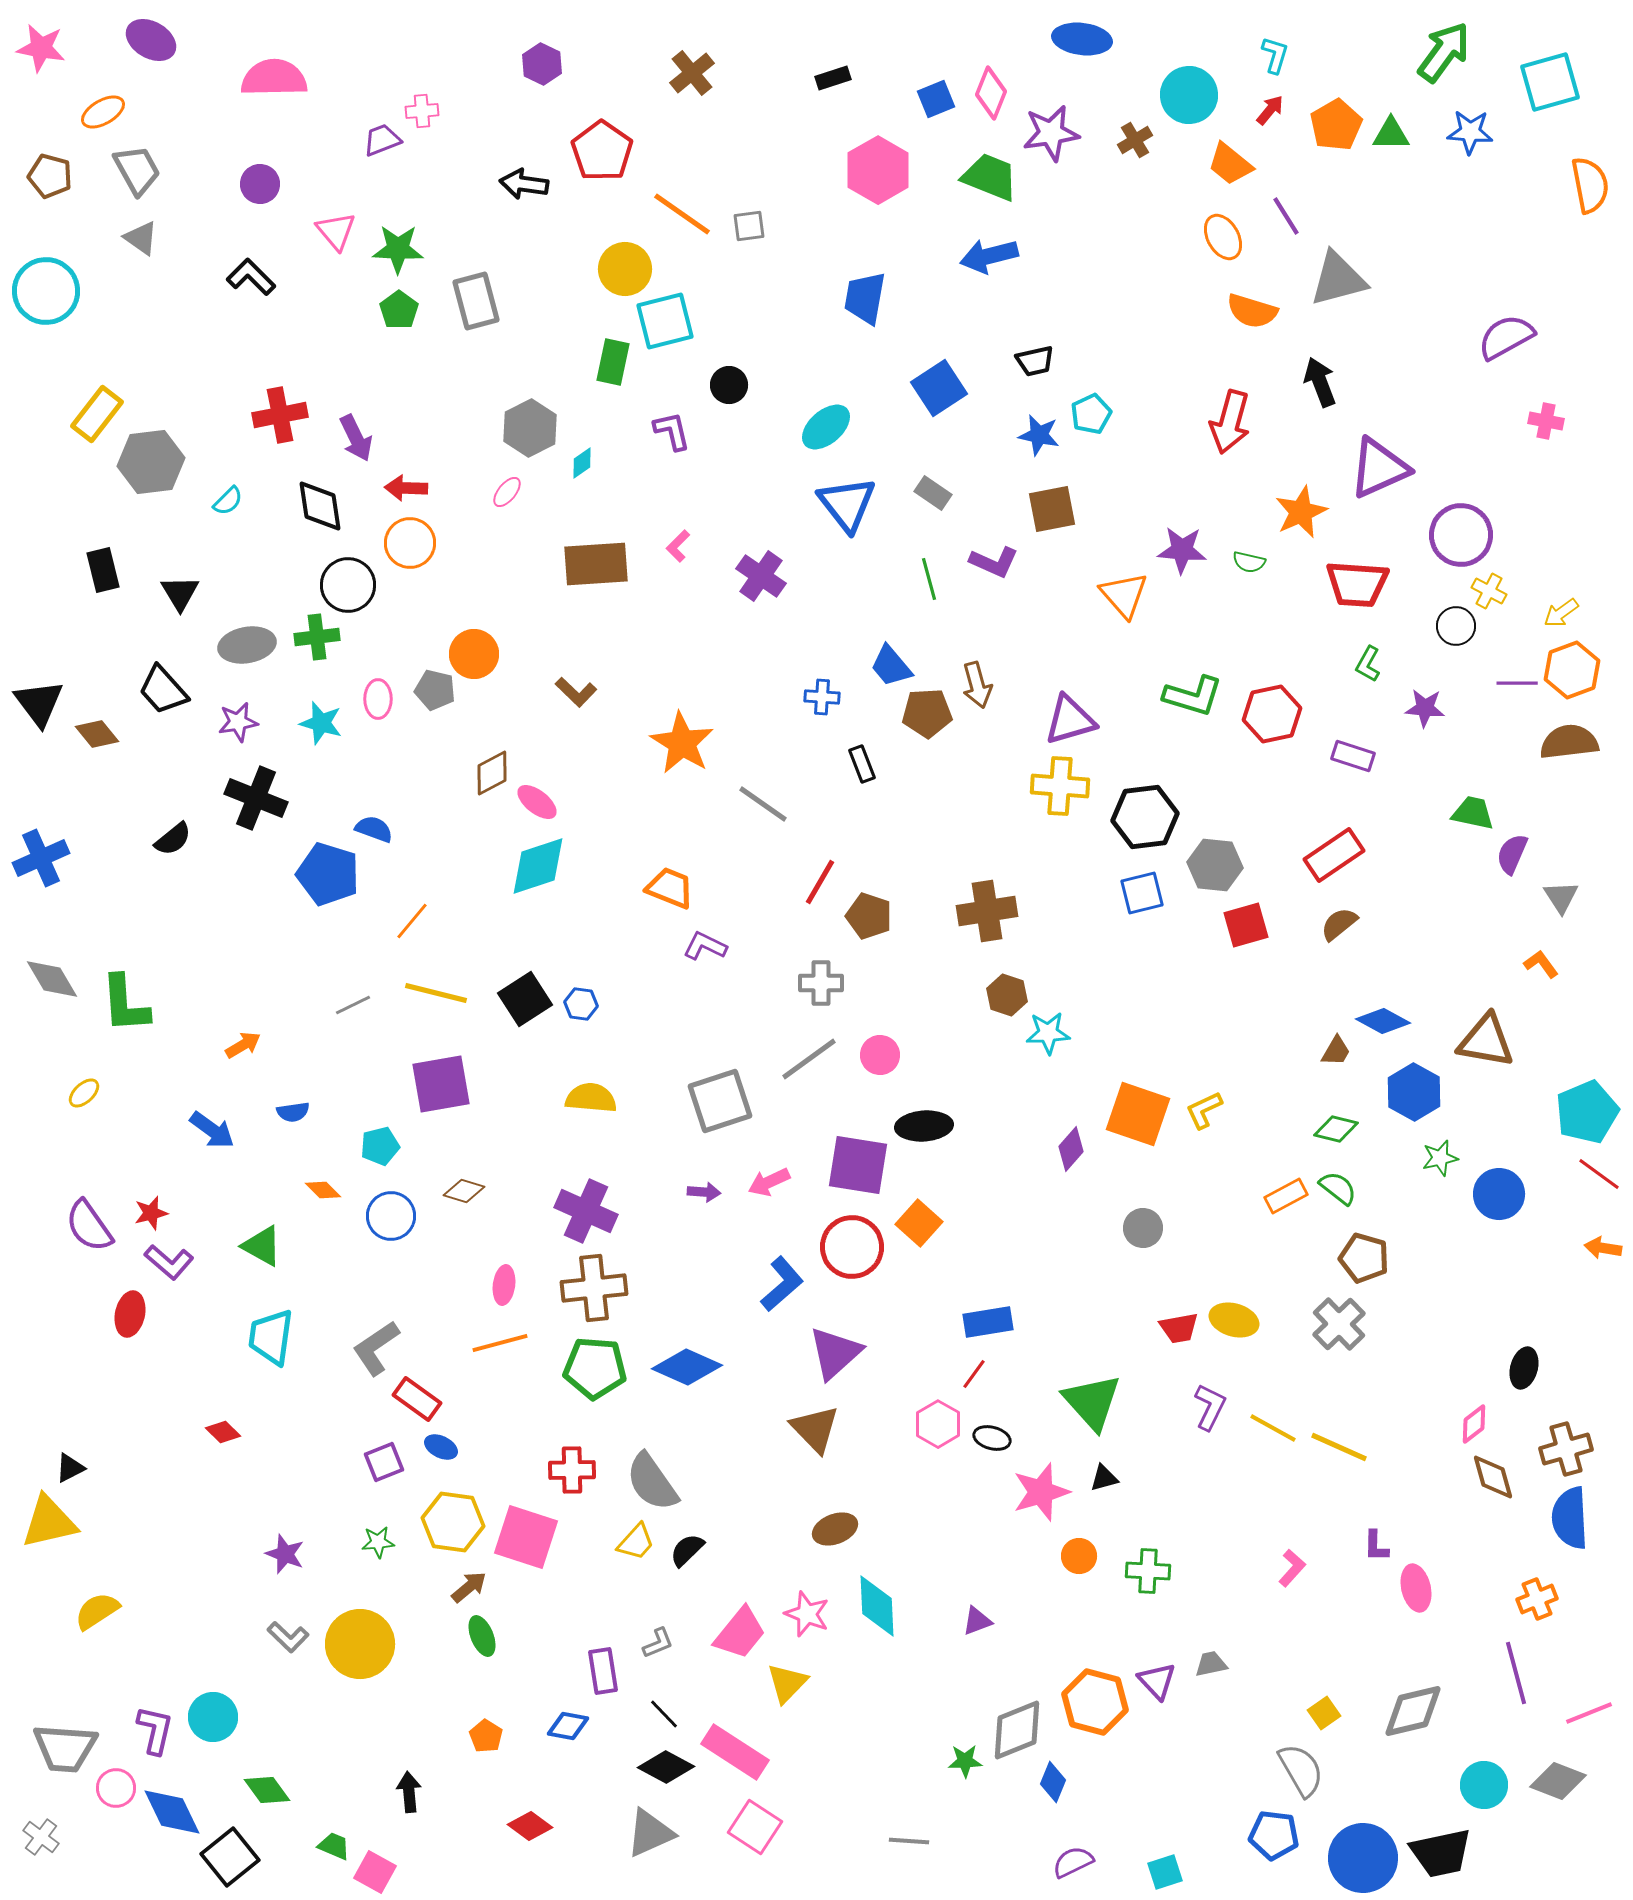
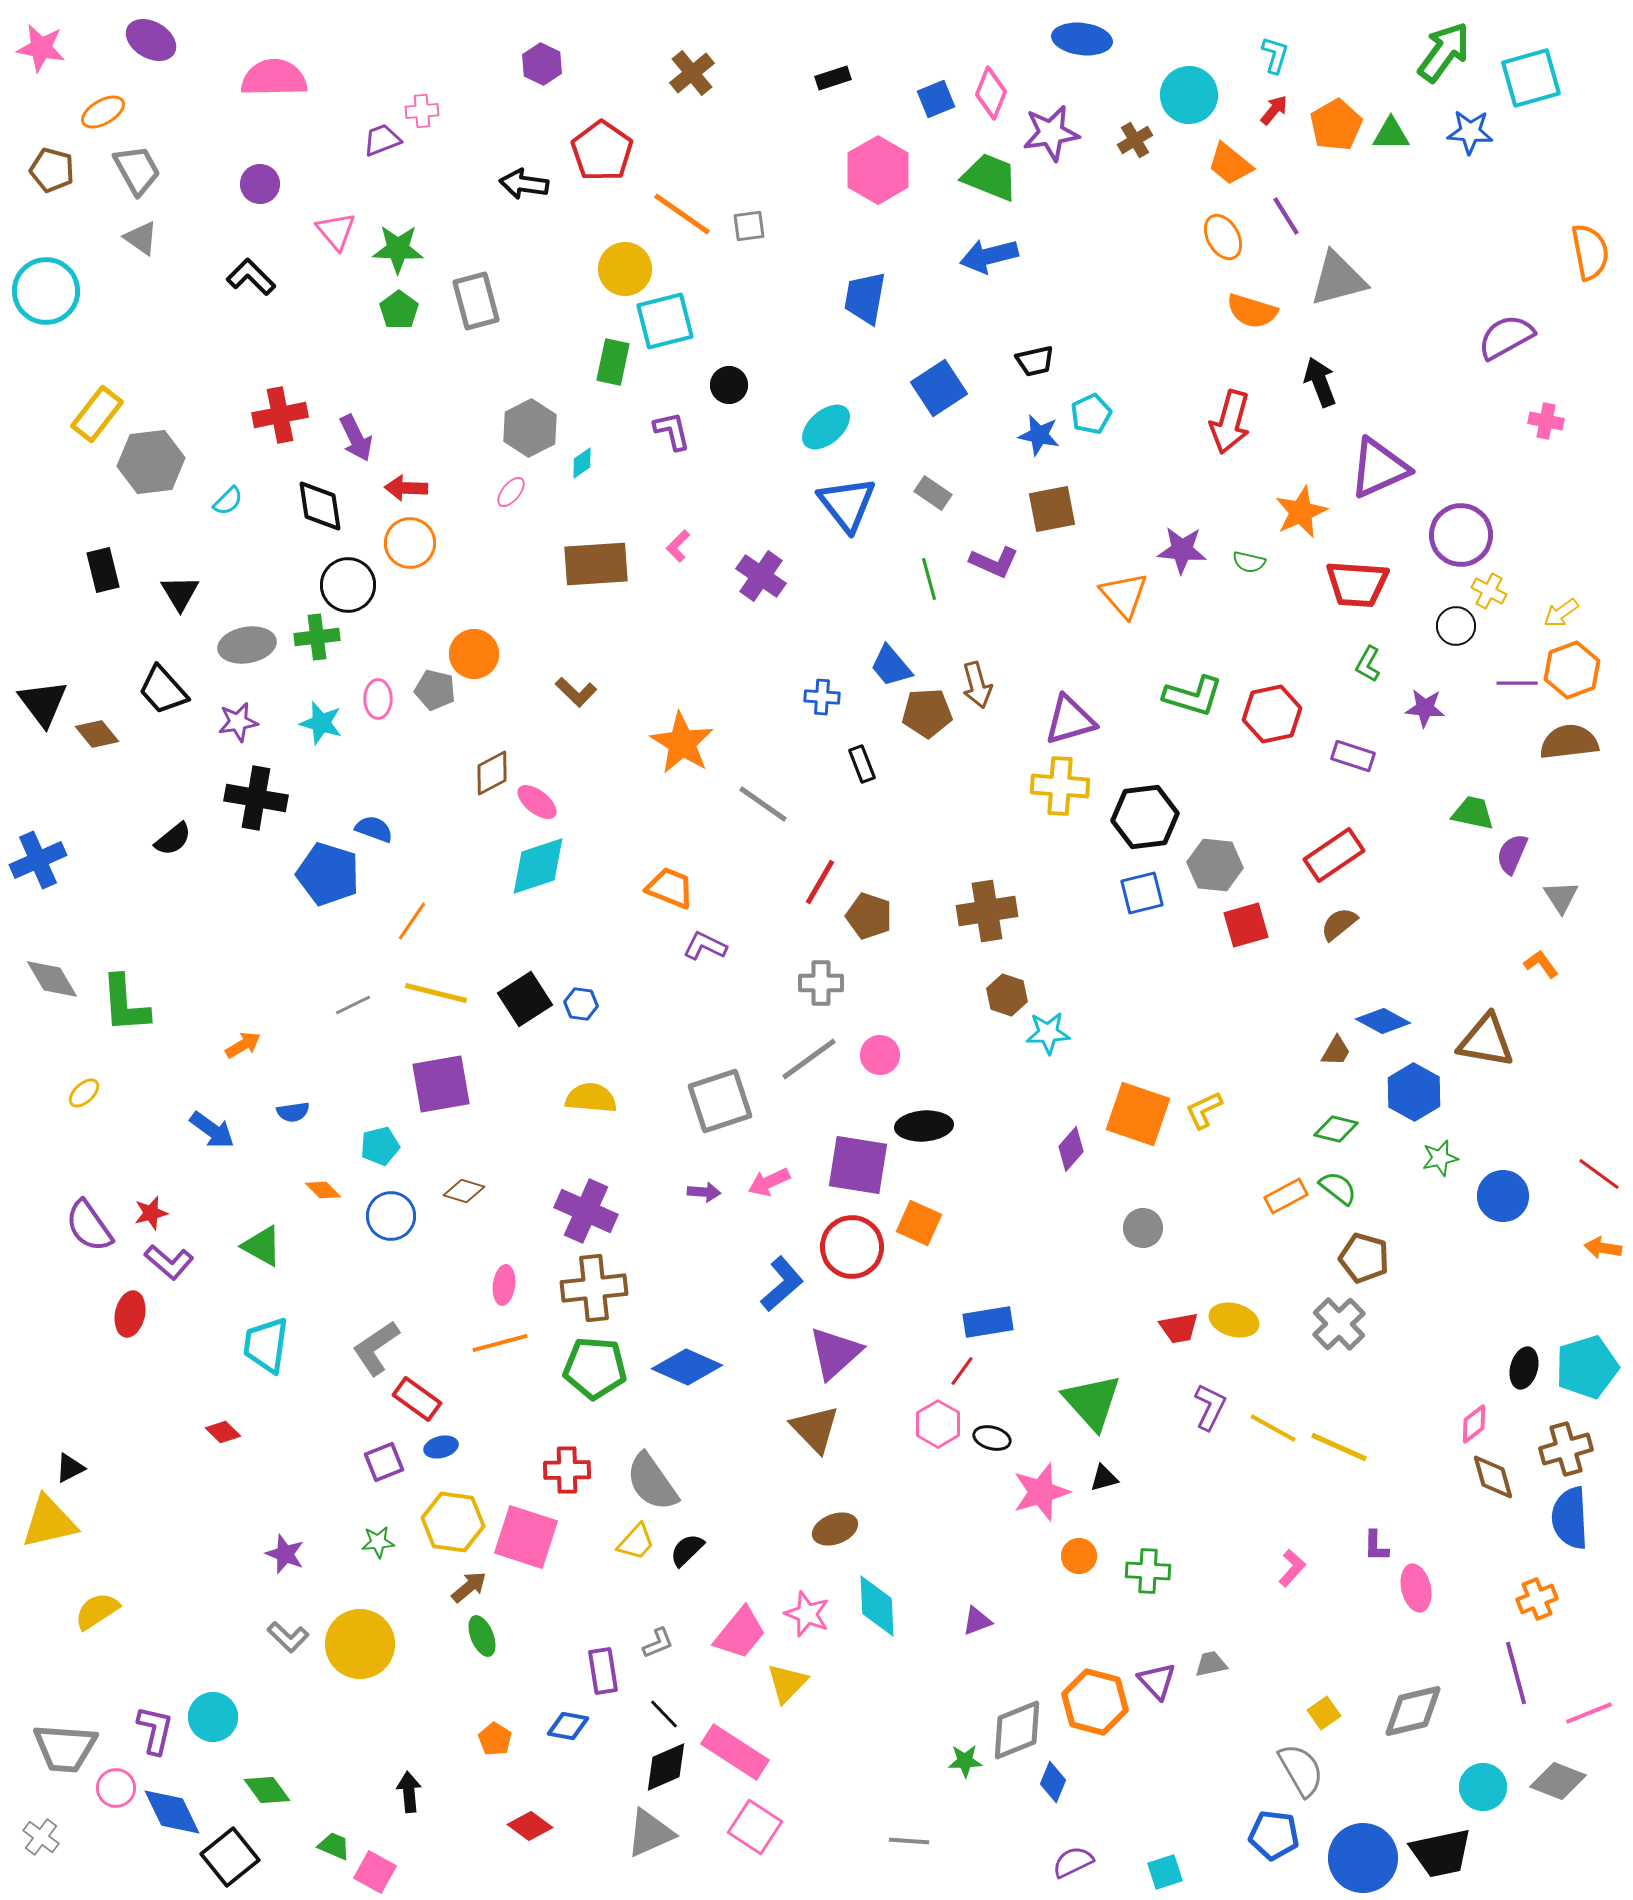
cyan square at (1550, 82): moved 19 px left, 4 px up
red arrow at (1270, 110): moved 4 px right
brown pentagon at (50, 176): moved 2 px right, 6 px up
orange semicircle at (1590, 185): moved 67 px down
pink ellipse at (507, 492): moved 4 px right
black triangle at (39, 703): moved 4 px right
black cross at (256, 798): rotated 12 degrees counterclockwise
blue cross at (41, 858): moved 3 px left, 2 px down
orange line at (412, 921): rotated 6 degrees counterclockwise
cyan pentagon at (1587, 1112): moved 255 px down; rotated 6 degrees clockwise
blue circle at (1499, 1194): moved 4 px right, 2 px down
orange square at (919, 1223): rotated 18 degrees counterclockwise
cyan trapezoid at (271, 1337): moved 5 px left, 8 px down
red line at (974, 1374): moved 12 px left, 3 px up
blue ellipse at (441, 1447): rotated 40 degrees counterclockwise
red cross at (572, 1470): moved 5 px left
orange pentagon at (486, 1736): moved 9 px right, 3 px down
black diamond at (666, 1767): rotated 52 degrees counterclockwise
cyan circle at (1484, 1785): moved 1 px left, 2 px down
